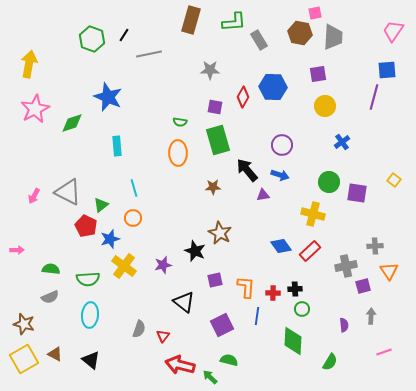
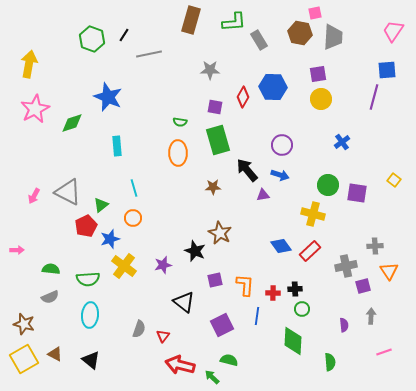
yellow circle at (325, 106): moved 4 px left, 7 px up
green circle at (329, 182): moved 1 px left, 3 px down
red pentagon at (86, 226): rotated 20 degrees clockwise
orange L-shape at (246, 287): moved 1 px left, 2 px up
green semicircle at (330, 362): rotated 36 degrees counterclockwise
green arrow at (210, 377): moved 2 px right
